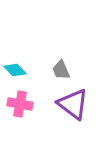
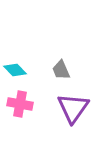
purple triangle: moved 4 px down; rotated 28 degrees clockwise
